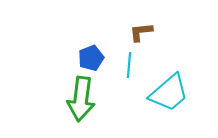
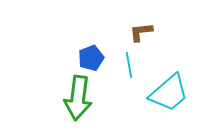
cyan line: rotated 15 degrees counterclockwise
green arrow: moved 3 px left, 1 px up
